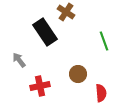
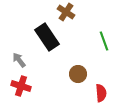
black rectangle: moved 2 px right, 5 px down
red cross: moved 19 px left; rotated 30 degrees clockwise
